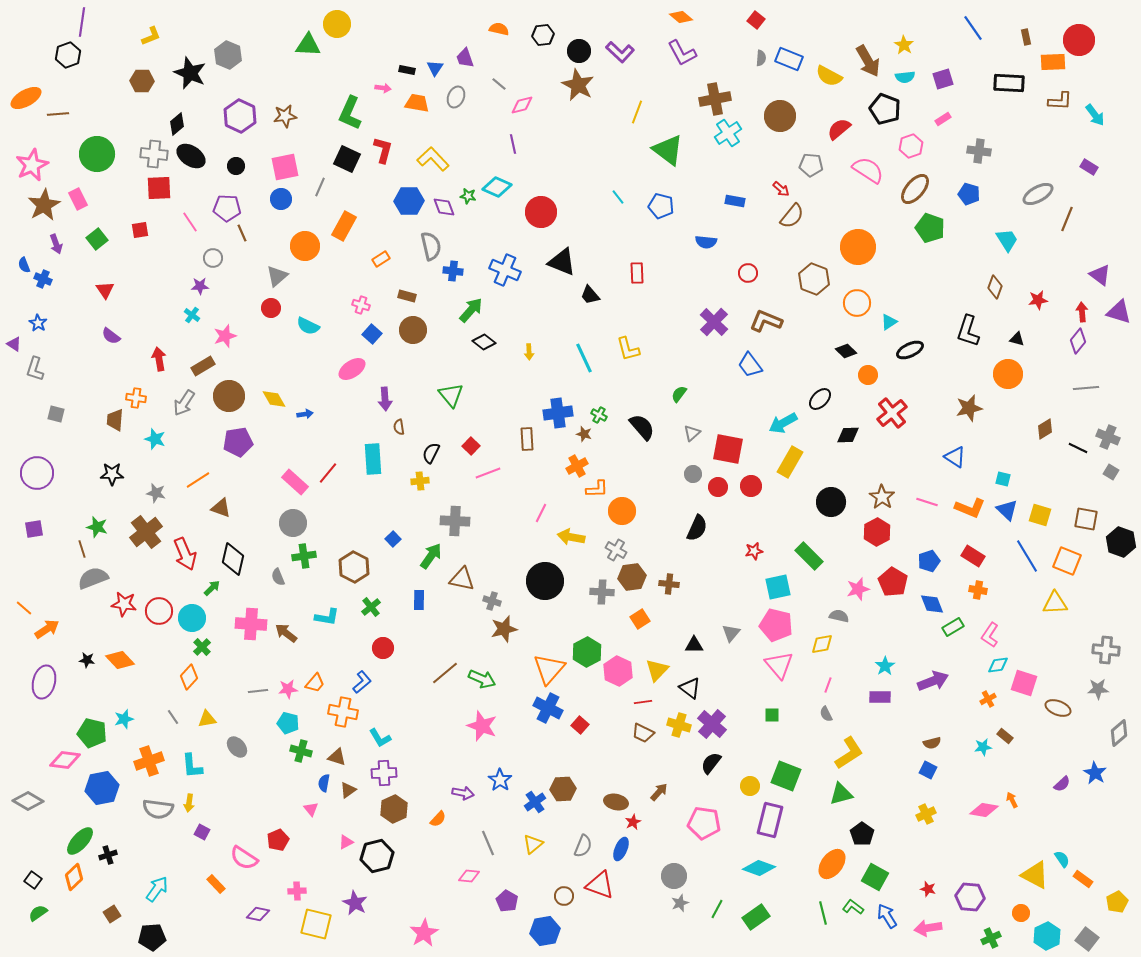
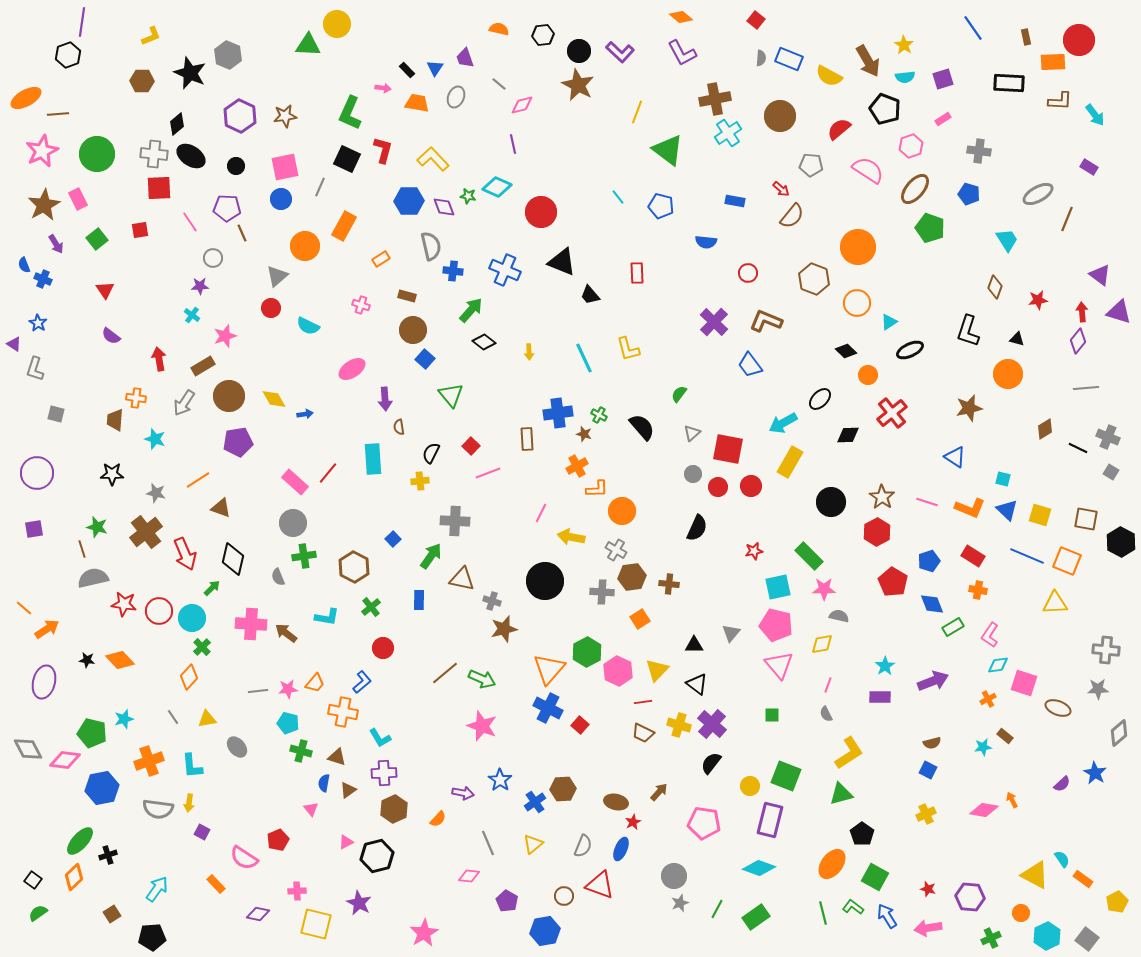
black rectangle at (407, 70): rotated 35 degrees clockwise
pink star at (32, 165): moved 10 px right, 14 px up
purple arrow at (56, 244): rotated 12 degrees counterclockwise
blue square at (372, 334): moved 53 px right, 25 px down
black hexagon at (1121, 542): rotated 8 degrees clockwise
blue line at (1027, 556): rotated 36 degrees counterclockwise
gray semicircle at (93, 578): rotated 8 degrees clockwise
pink star at (858, 589): moved 34 px left; rotated 15 degrees clockwise
black triangle at (690, 688): moved 7 px right, 4 px up
gray diamond at (28, 801): moved 52 px up; rotated 32 degrees clockwise
purple star at (355, 903): moved 4 px right
